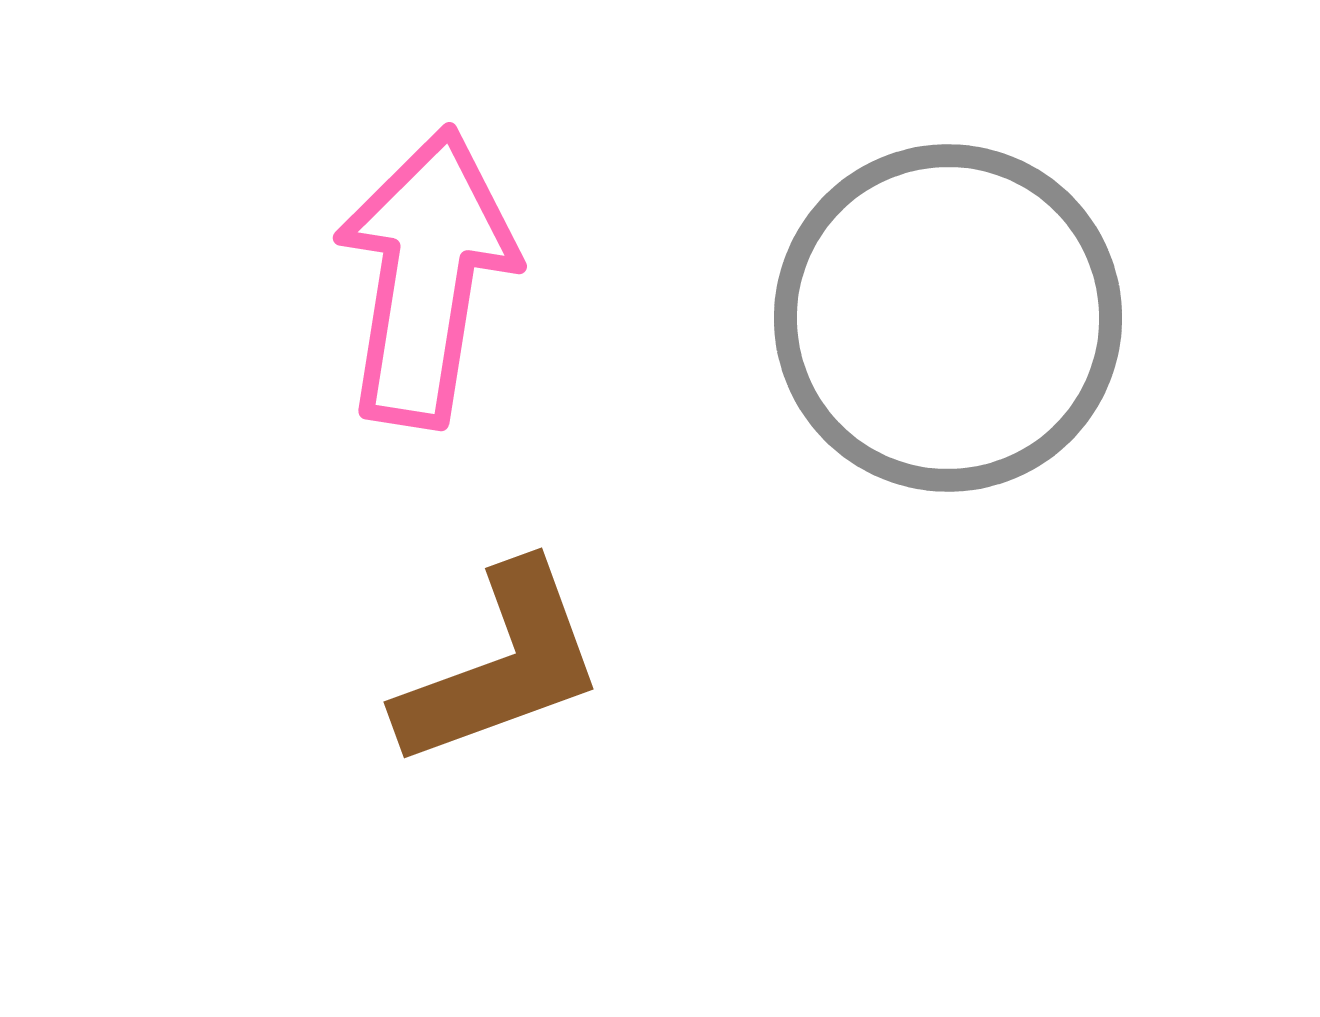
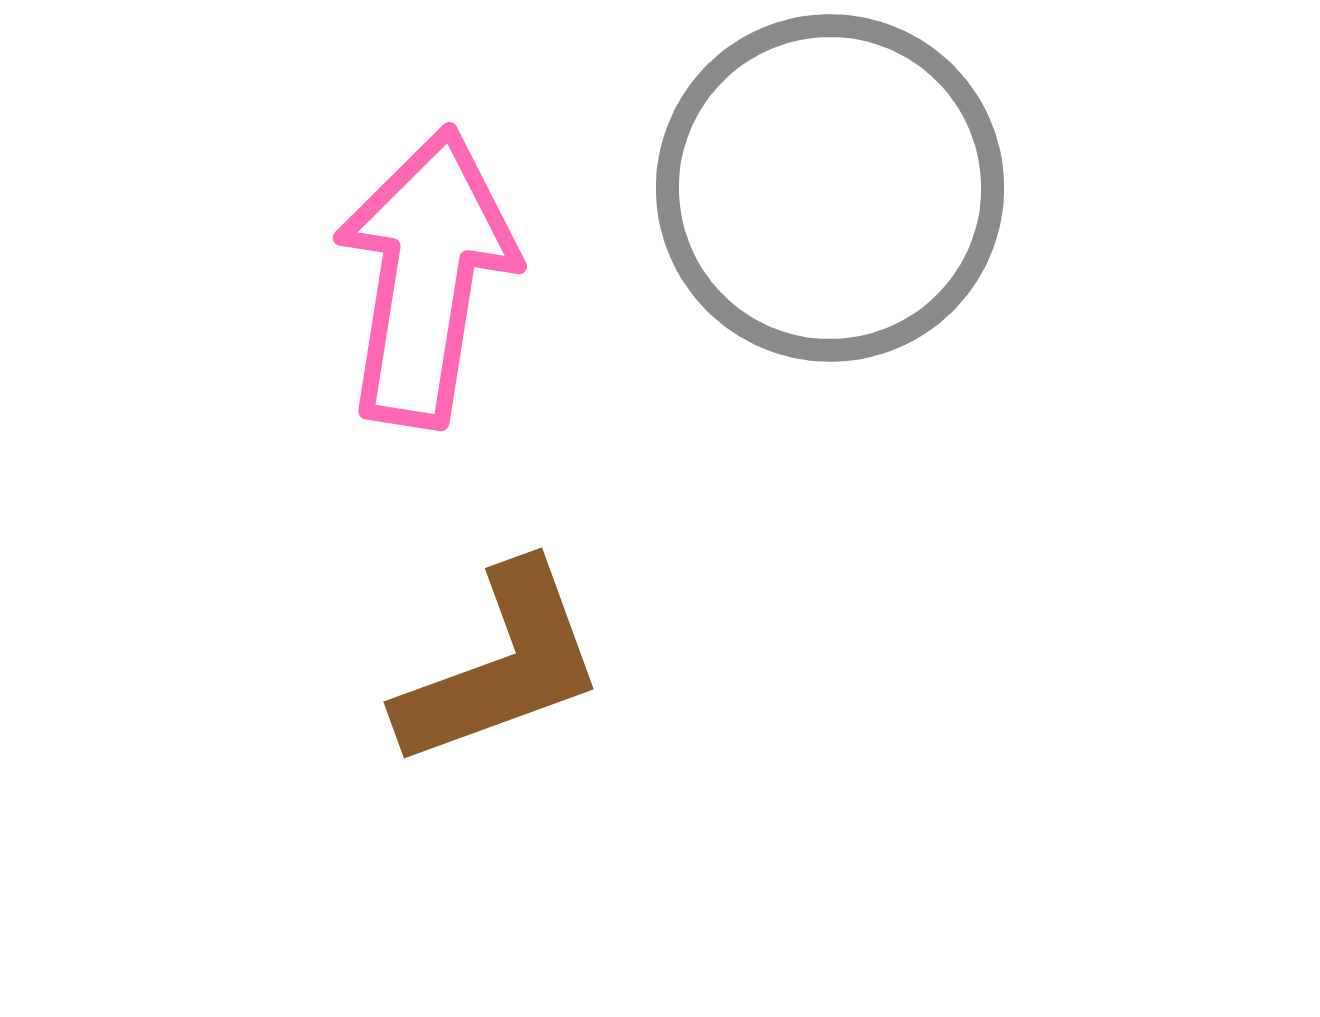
gray circle: moved 118 px left, 130 px up
